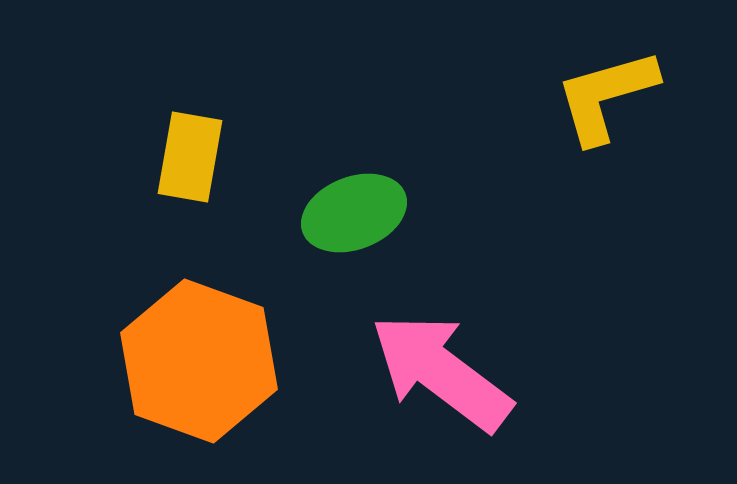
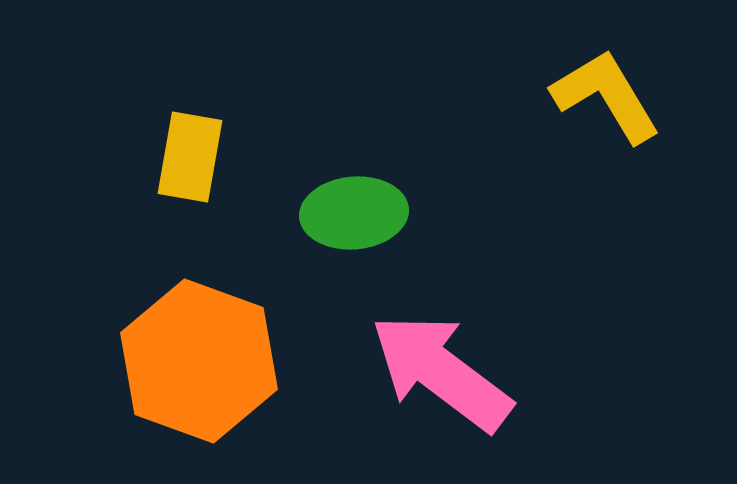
yellow L-shape: rotated 75 degrees clockwise
green ellipse: rotated 16 degrees clockwise
